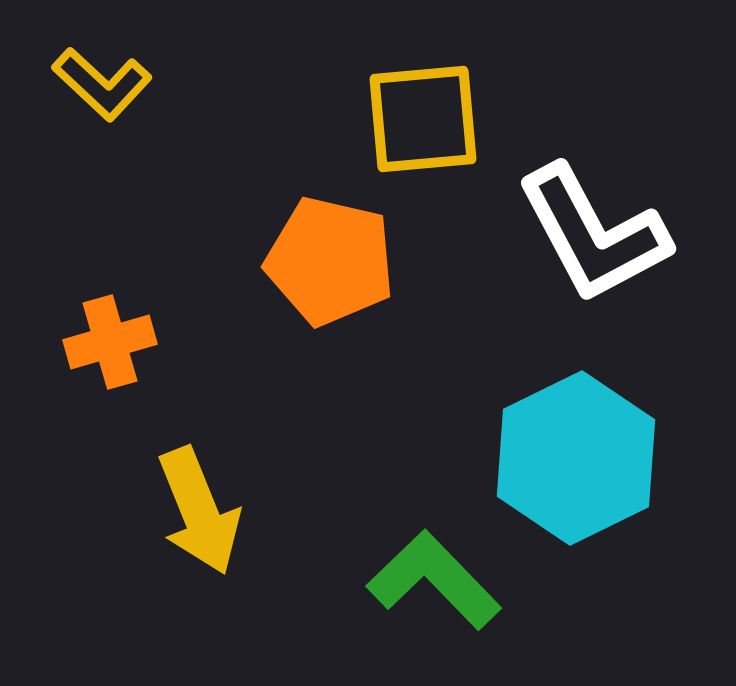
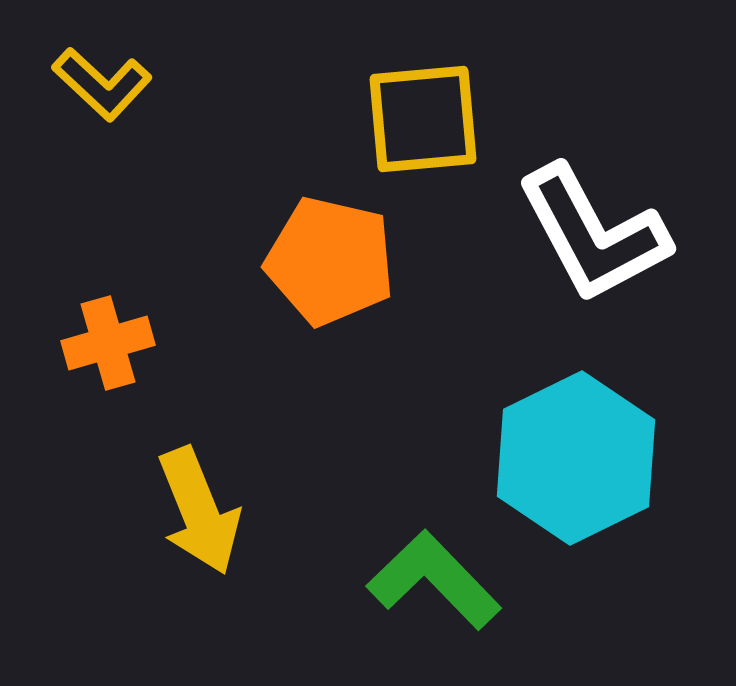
orange cross: moved 2 px left, 1 px down
